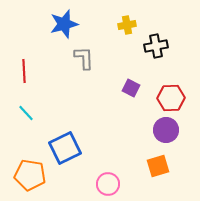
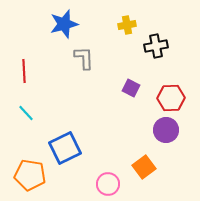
orange square: moved 14 px left, 1 px down; rotated 20 degrees counterclockwise
